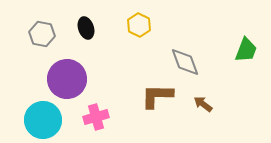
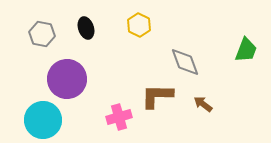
pink cross: moved 23 px right
